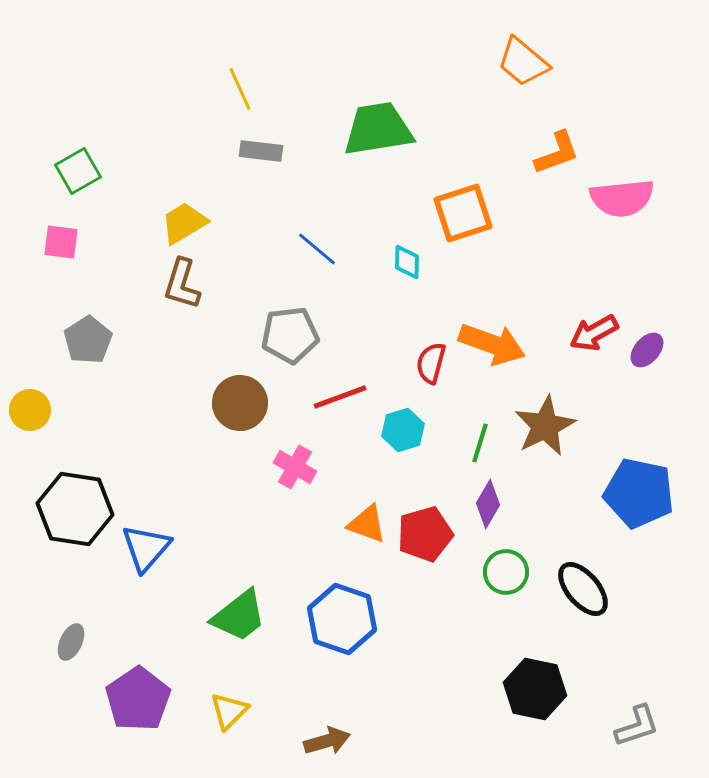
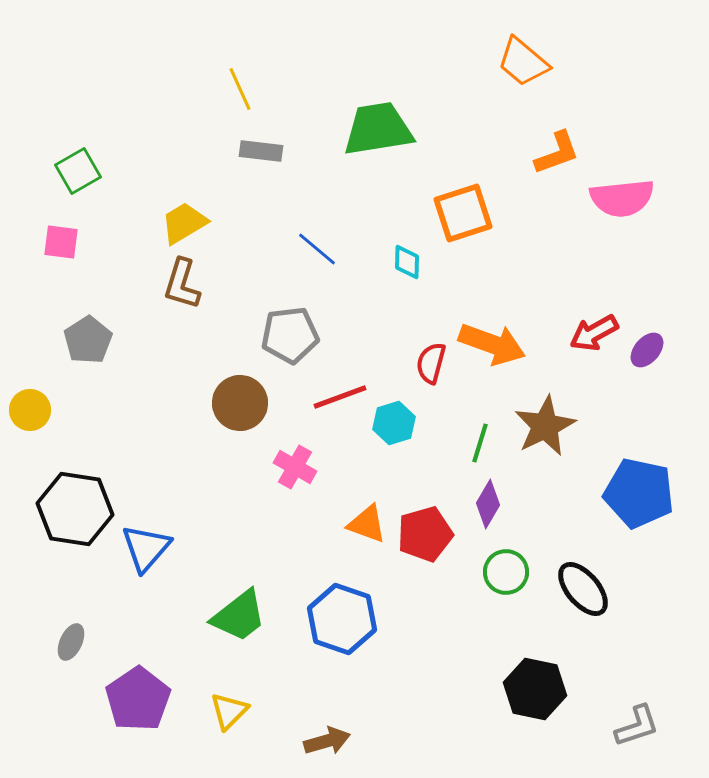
cyan hexagon at (403, 430): moved 9 px left, 7 px up
